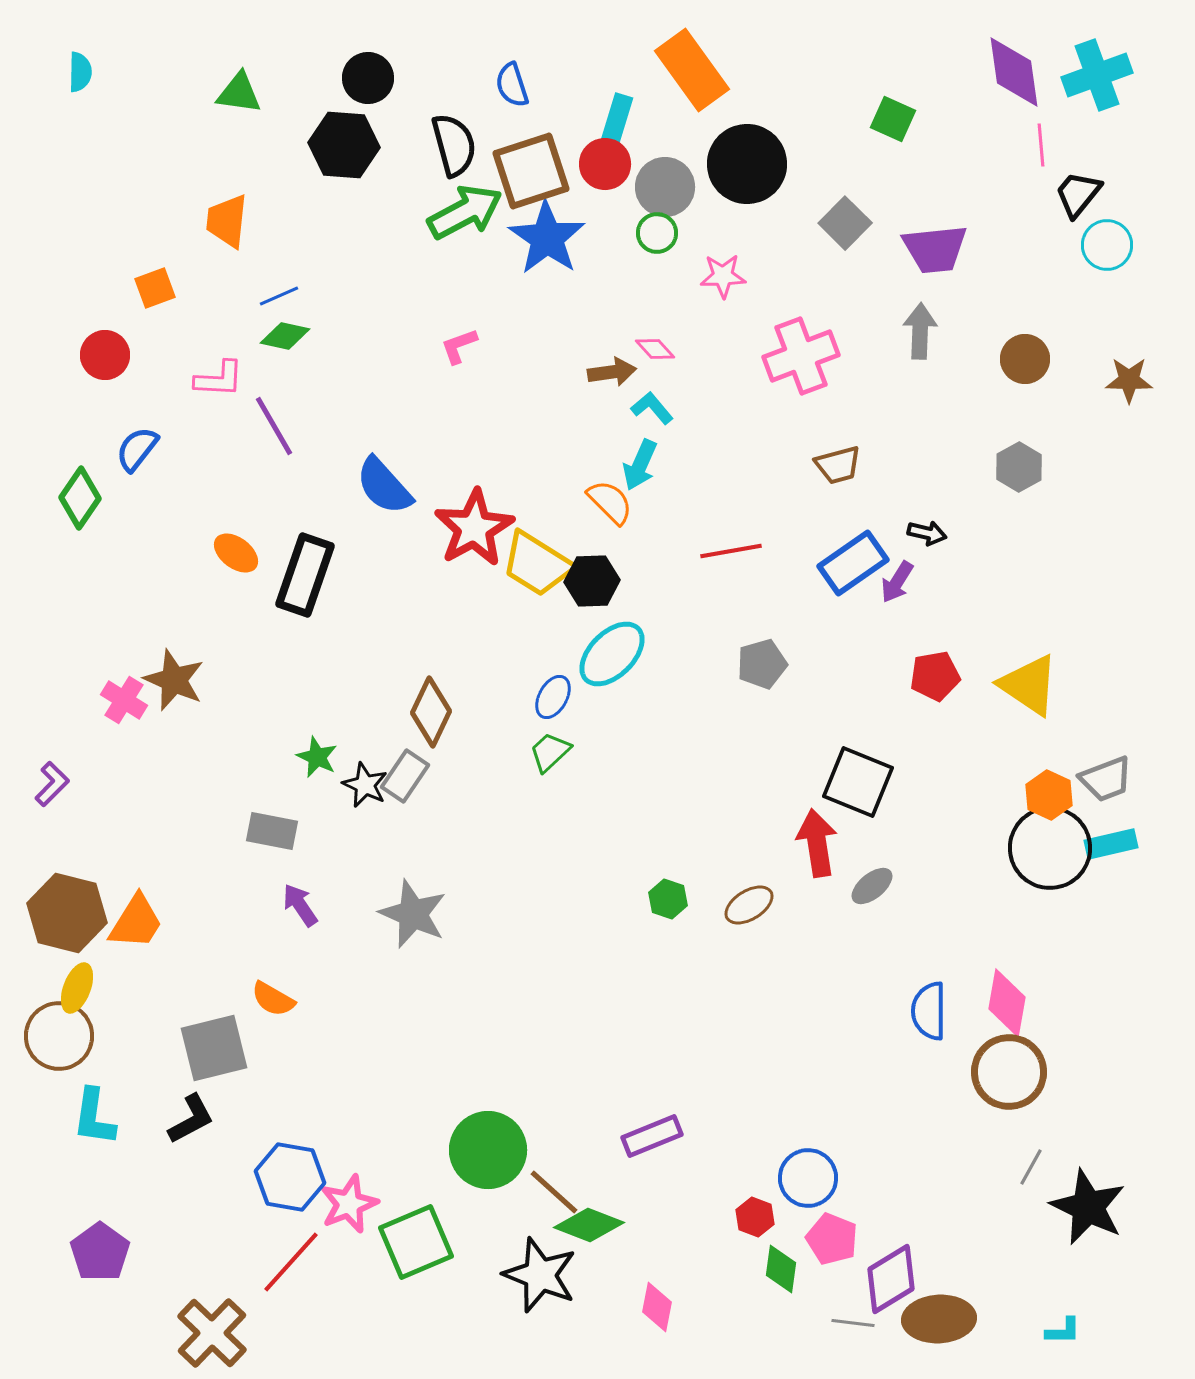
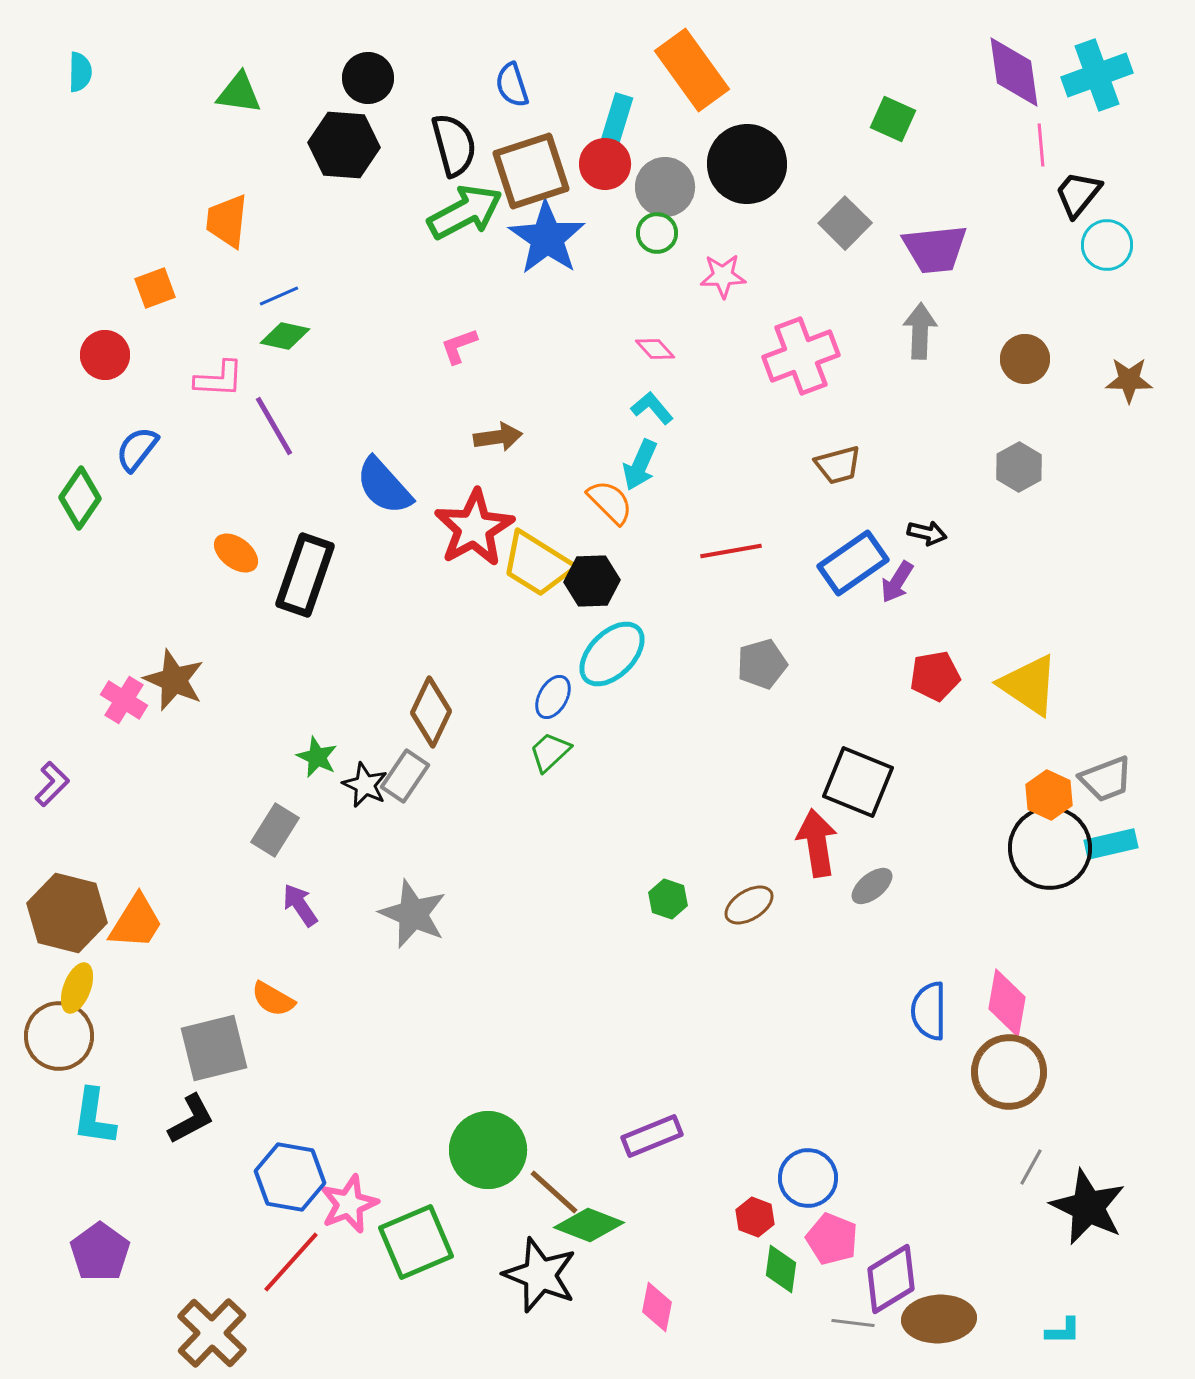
brown arrow at (612, 372): moved 114 px left, 65 px down
gray rectangle at (272, 831): moved 3 px right, 1 px up; rotated 69 degrees counterclockwise
